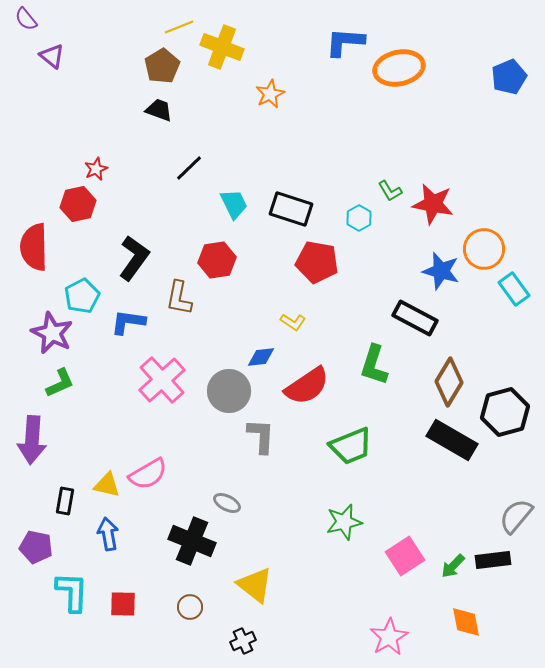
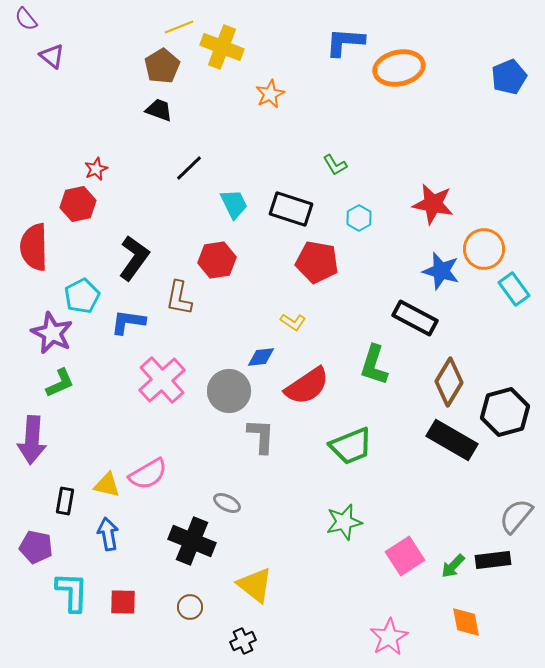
green L-shape at (390, 191): moved 55 px left, 26 px up
red square at (123, 604): moved 2 px up
